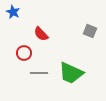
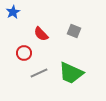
blue star: rotated 16 degrees clockwise
gray square: moved 16 px left
gray line: rotated 24 degrees counterclockwise
